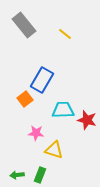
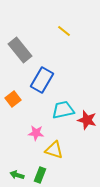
gray rectangle: moved 4 px left, 25 px down
yellow line: moved 1 px left, 3 px up
orange square: moved 12 px left
cyan trapezoid: rotated 10 degrees counterclockwise
green arrow: rotated 24 degrees clockwise
